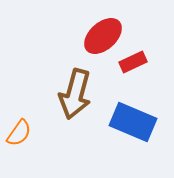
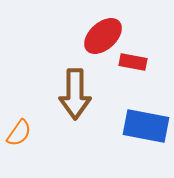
red rectangle: rotated 36 degrees clockwise
brown arrow: rotated 15 degrees counterclockwise
blue rectangle: moved 13 px right, 4 px down; rotated 12 degrees counterclockwise
